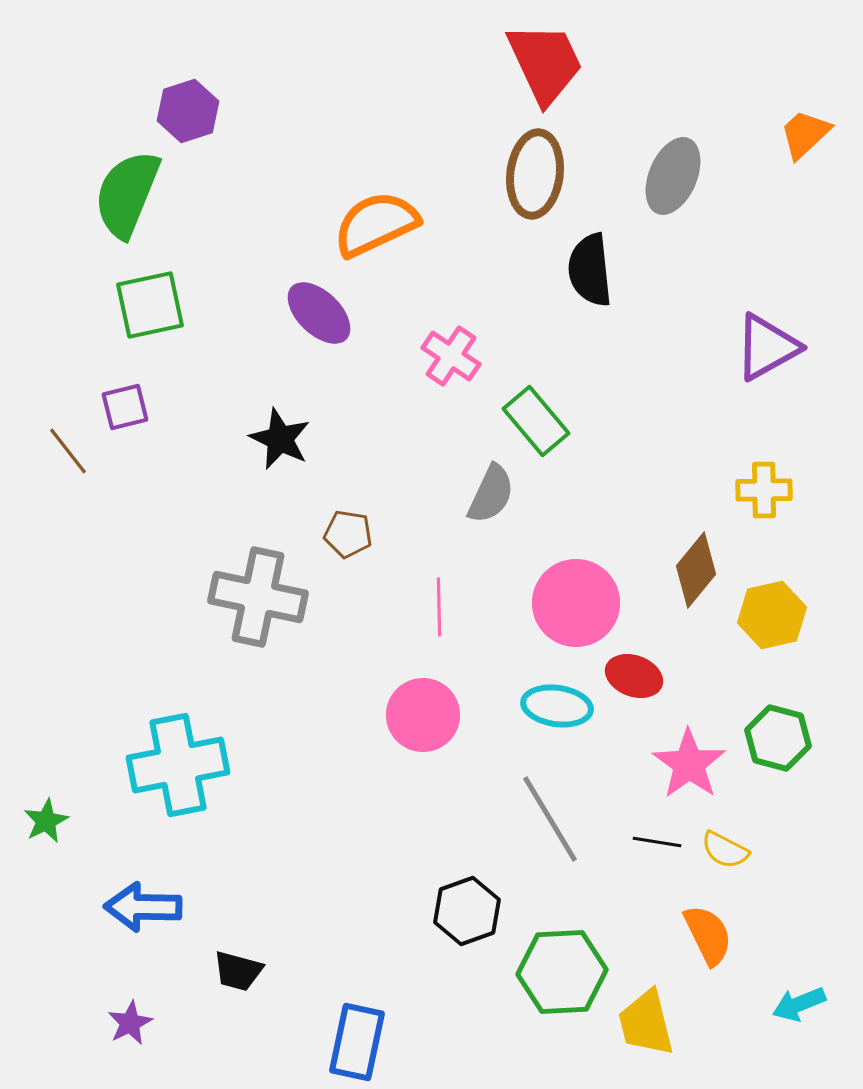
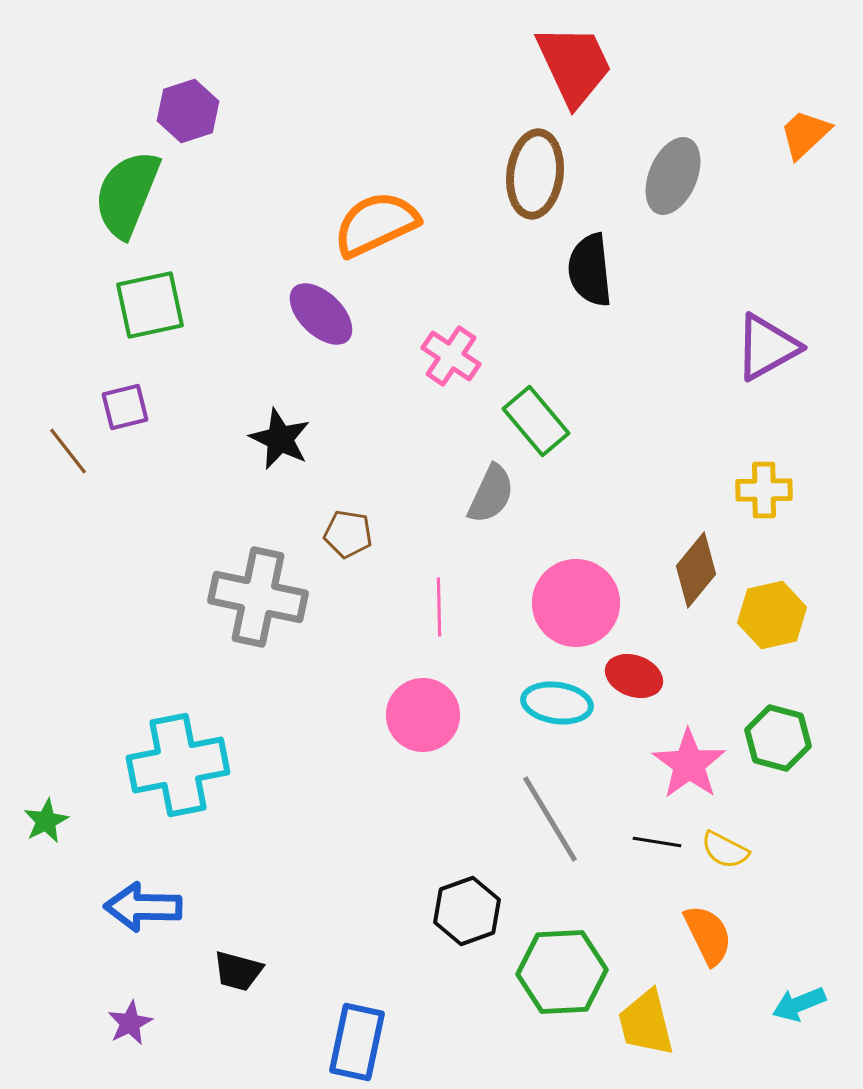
red trapezoid at (545, 63): moved 29 px right, 2 px down
purple ellipse at (319, 313): moved 2 px right, 1 px down
cyan ellipse at (557, 706): moved 3 px up
